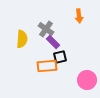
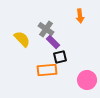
orange arrow: moved 1 px right
yellow semicircle: rotated 48 degrees counterclockwise
orange rectangle: moved 4 px down
